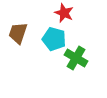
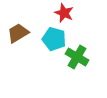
brown trapezoid: rotated 40 degrees clockwise
green cross: moved 1 px right, 1 px up
